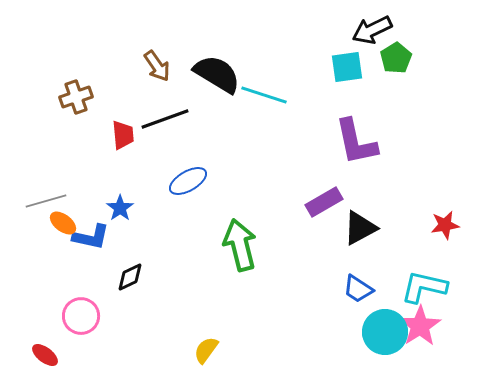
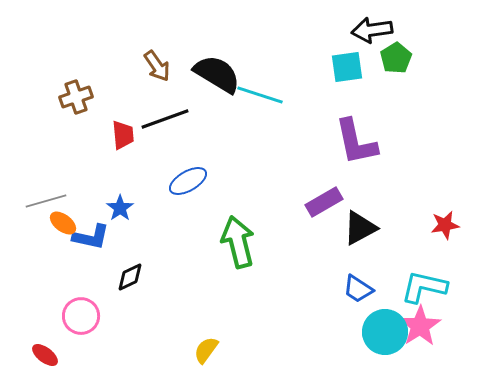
black arrow: rotated 18 degrees clockwise
cyan line: moved 4 px left
green arrow: moved 2 px left, 3 px up
